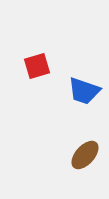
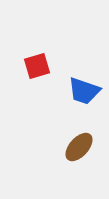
brown ellipse: moved 6 px left, 8 px up
